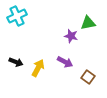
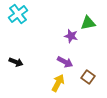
cyan cross: moved 1 px right, 2 px up; rotated 12 degrees counterclockwise
yellow arrow: moved 20 px right, 15 px down
